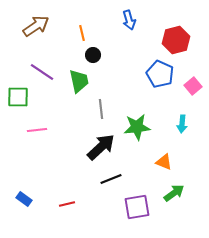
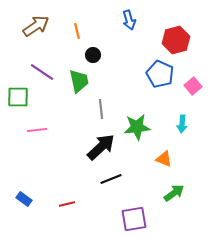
orange line: moved 5 px left, 2 px up
orange triangle: moved 3 px up
purple square: moved 3 px left, 12 px down
